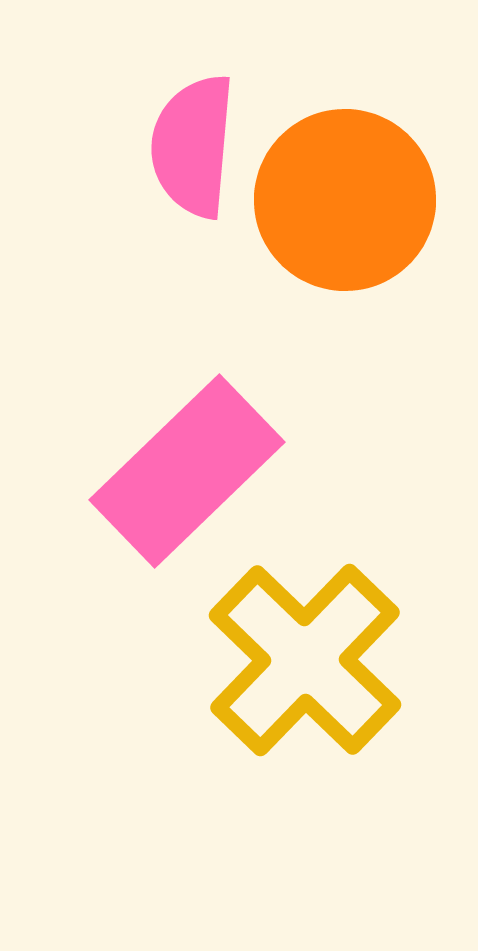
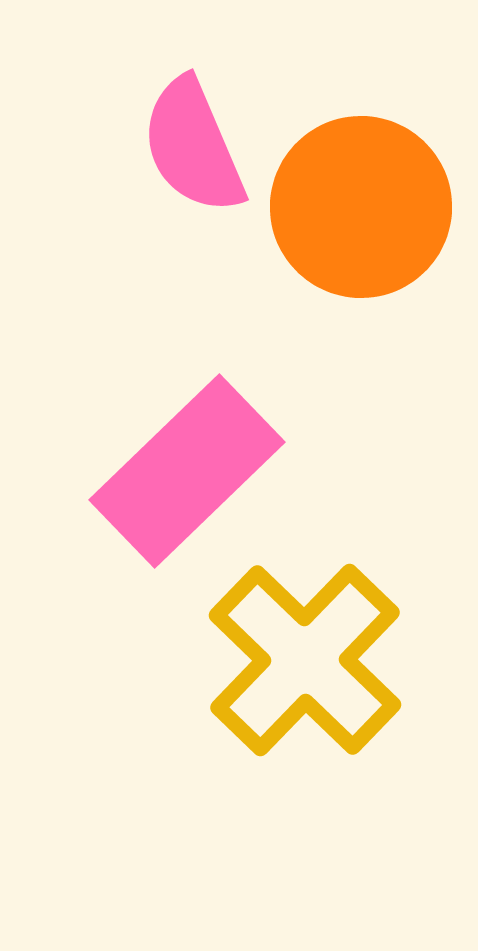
pink semicircle: rotated 28 degrees counterclockwise
orange circle: moved 16 px right, 7 px down
